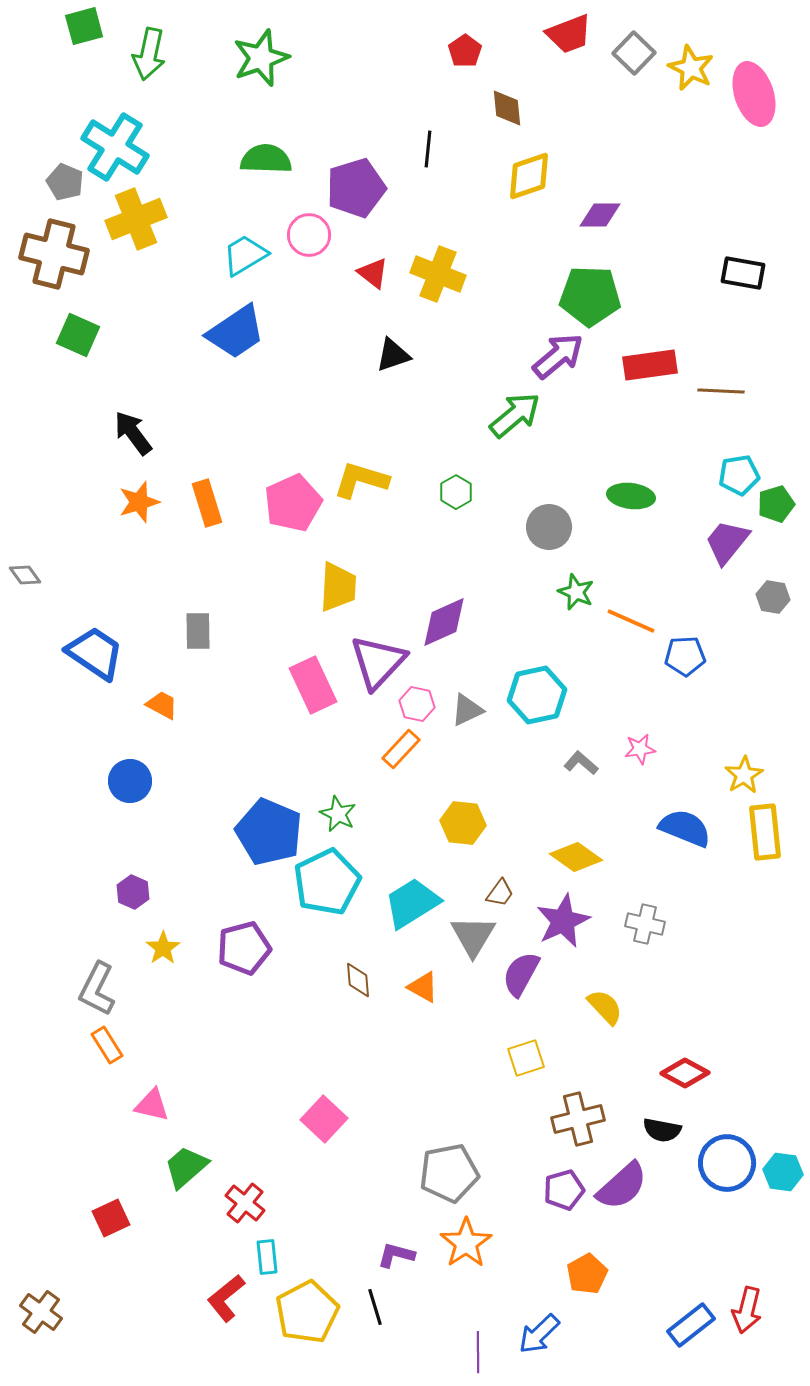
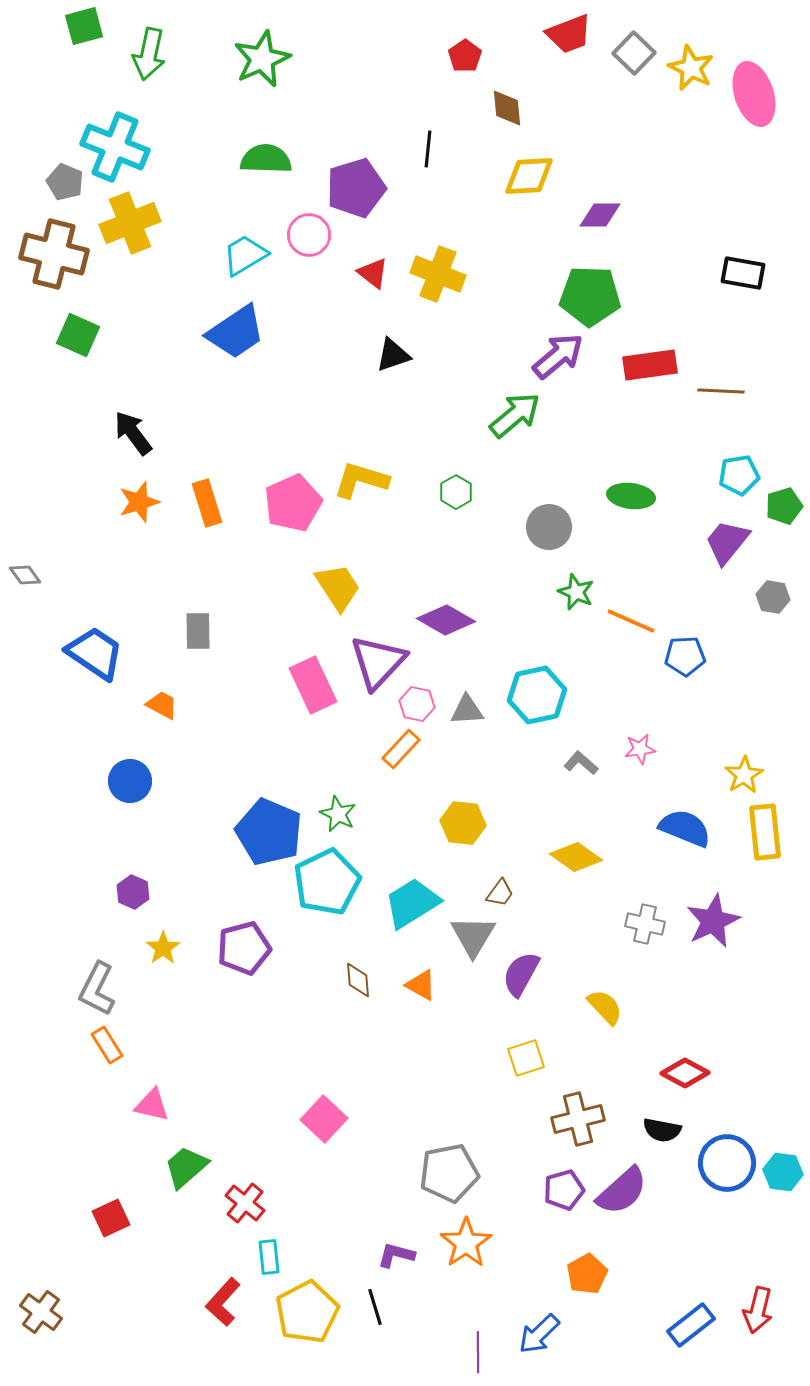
red pentagon at (465, 51): moved 5 px down
green star at (261, 58): moved 1 px right, 1 px down; rotated 4 degrees counterclockwise
cyan cross at (115, 147): rotated 10 degrees counterclockwise
yellow diamond at (529, 176): rotated 16 degrees clockwise
yellow cross at (136, 219): moved 6 px left, 4 px down
green pentagon at (776, 504): moved 8 px right, 2 px down
yellow trapezoid at (338, 587): rotated 36 degrees counterclockwise
purple diamond at (444, 622): moved 2 px right, 2 px up; rotated 54 degrees clockwise
gray triangle at (467, 710): rotated 21 degrees clockwise
purple star at (563, 921): moved 150 px right
orange triangle at (423, 987): moved 2 px left, 2 px up
purple semicircle at (622, 1186): moved 5 px down
cyan rectangle at (267, 1257): moved 2 px right
red L-shape at (226, 1298): moved 3 px left, 4 px down; rotated 9 degrees counterclockwise
red arrow at (747, 1310): moved 11 px right
